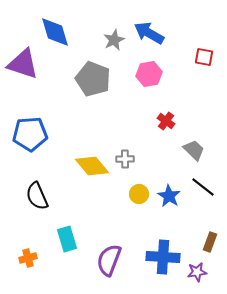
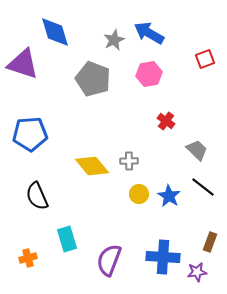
red square: moved 1 px right, 2 px down; rotated 30 degrees counterclockwise
gray trapezoid: moved 3 px right
gray cross: moved 4 px right, 2 px down
